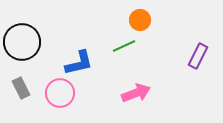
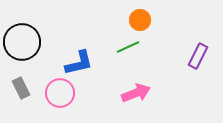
green line: moved 4 px right, 1 px down
